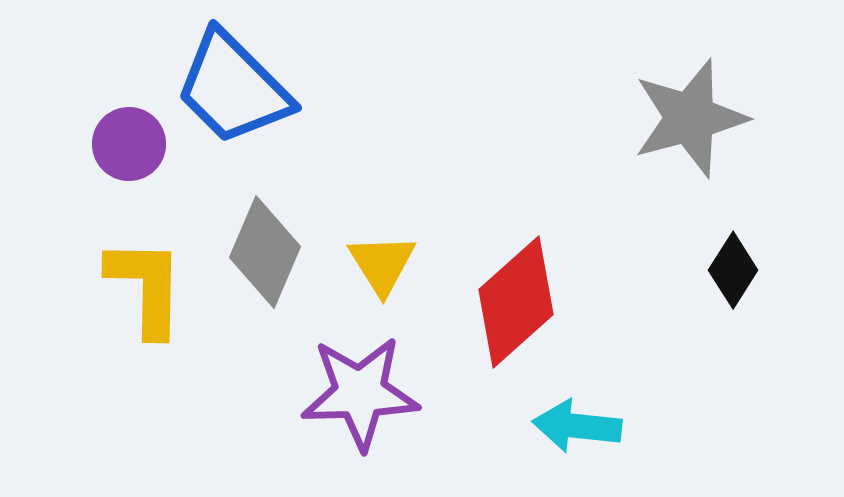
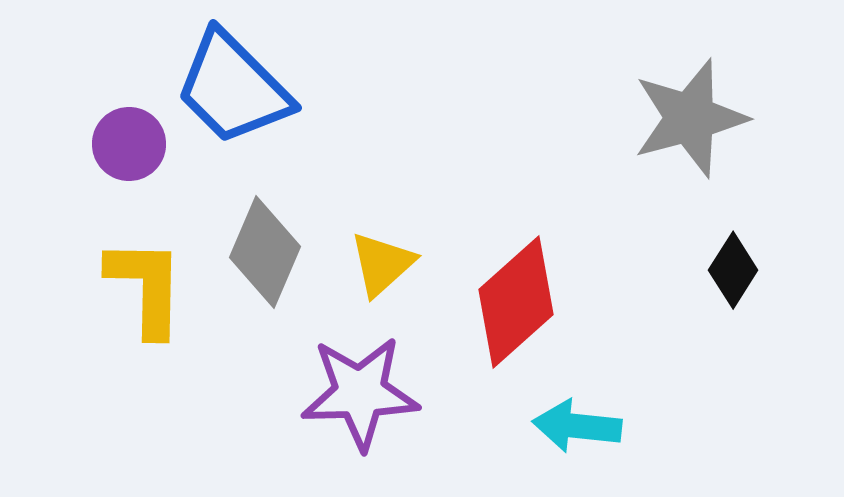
yellow triangle: rotated 20 degrees clockwise
